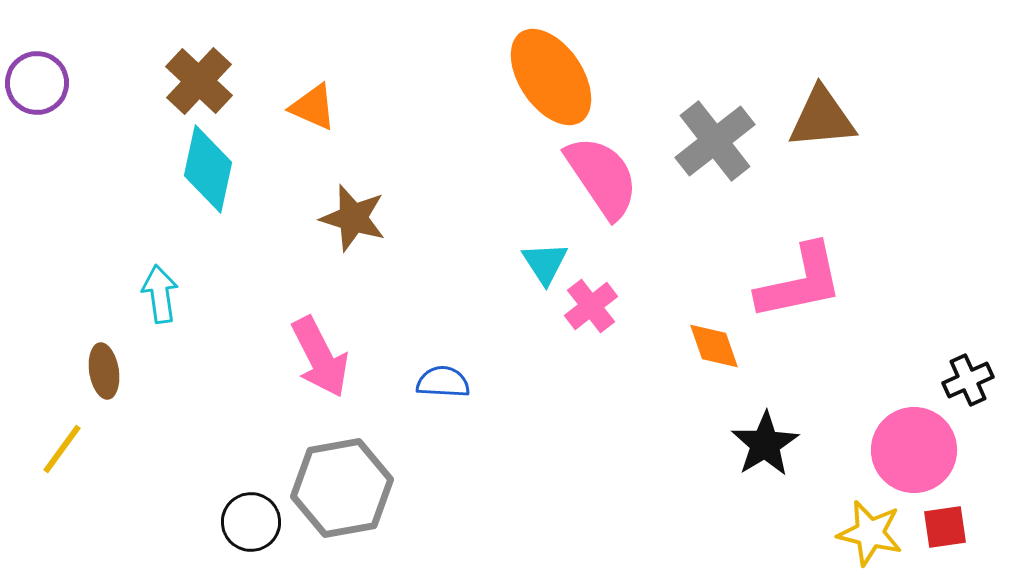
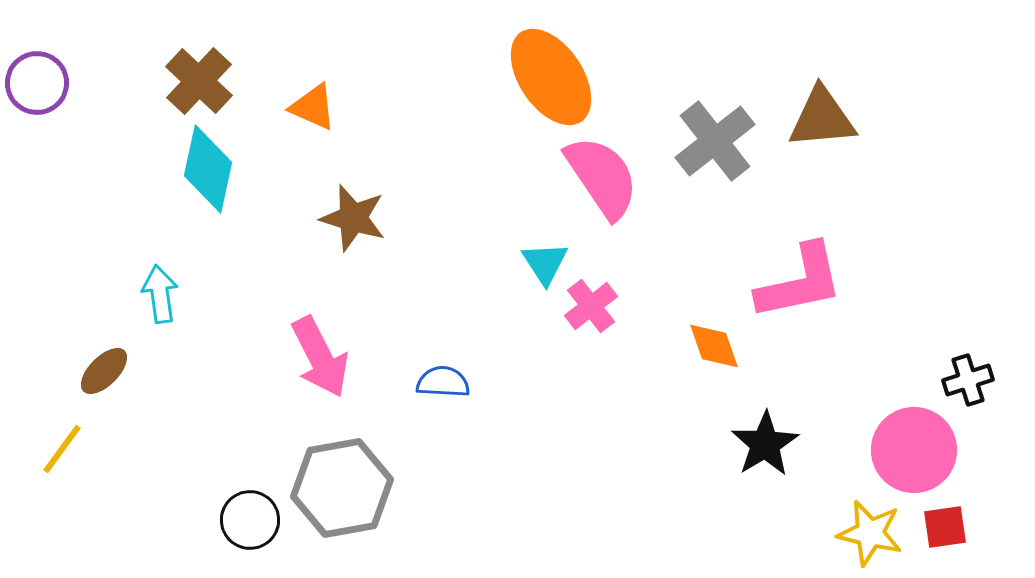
brown ellipse: rotated 54 degrees clockwise
black cross: rotated 6 degrees clockwise
black circle: moved 1 px left, 2 px up
